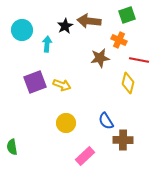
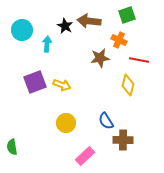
black star: rotated 14 degrees counterclockwise
yellow diamond: moved 2 px down
